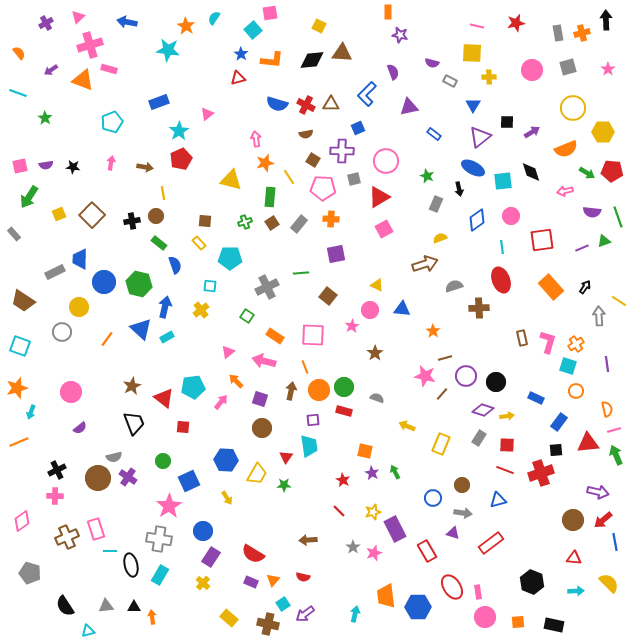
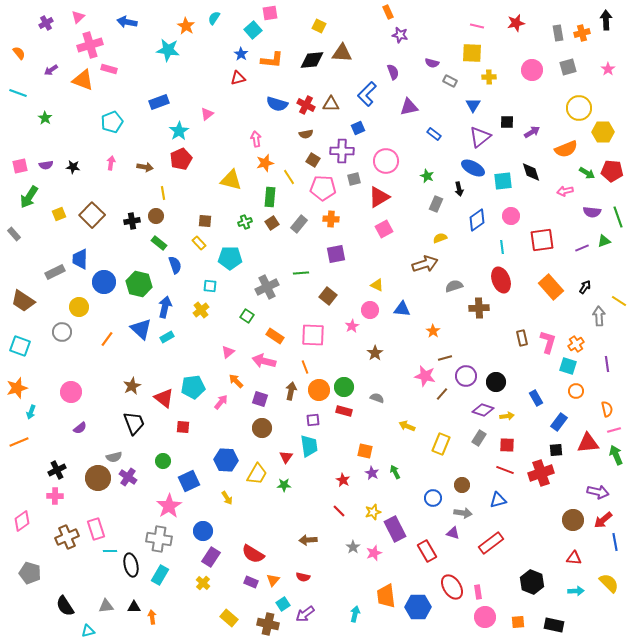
orange rectangle at (388, 12): rotated 24 degrees counterclockwise
yellow circle at (573, 108): moved 6 px right
blue rectangle at (536, 398): rotated 35 degrees clockwise
